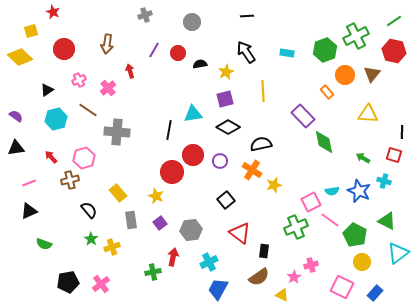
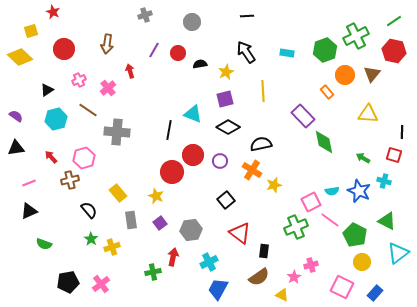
cyan triangle at (193, 114): rotated 30 degrees clockwise
